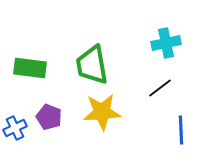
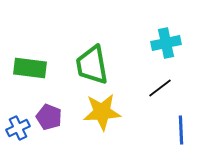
blue cross: moved 3 px right
